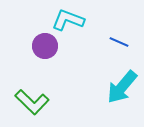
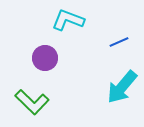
blue line: rotated 48 degrees counterclockwise
purple circle: moved 12 px down
